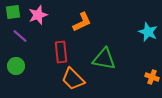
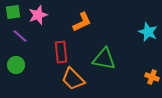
green circle: moved 1 px up
